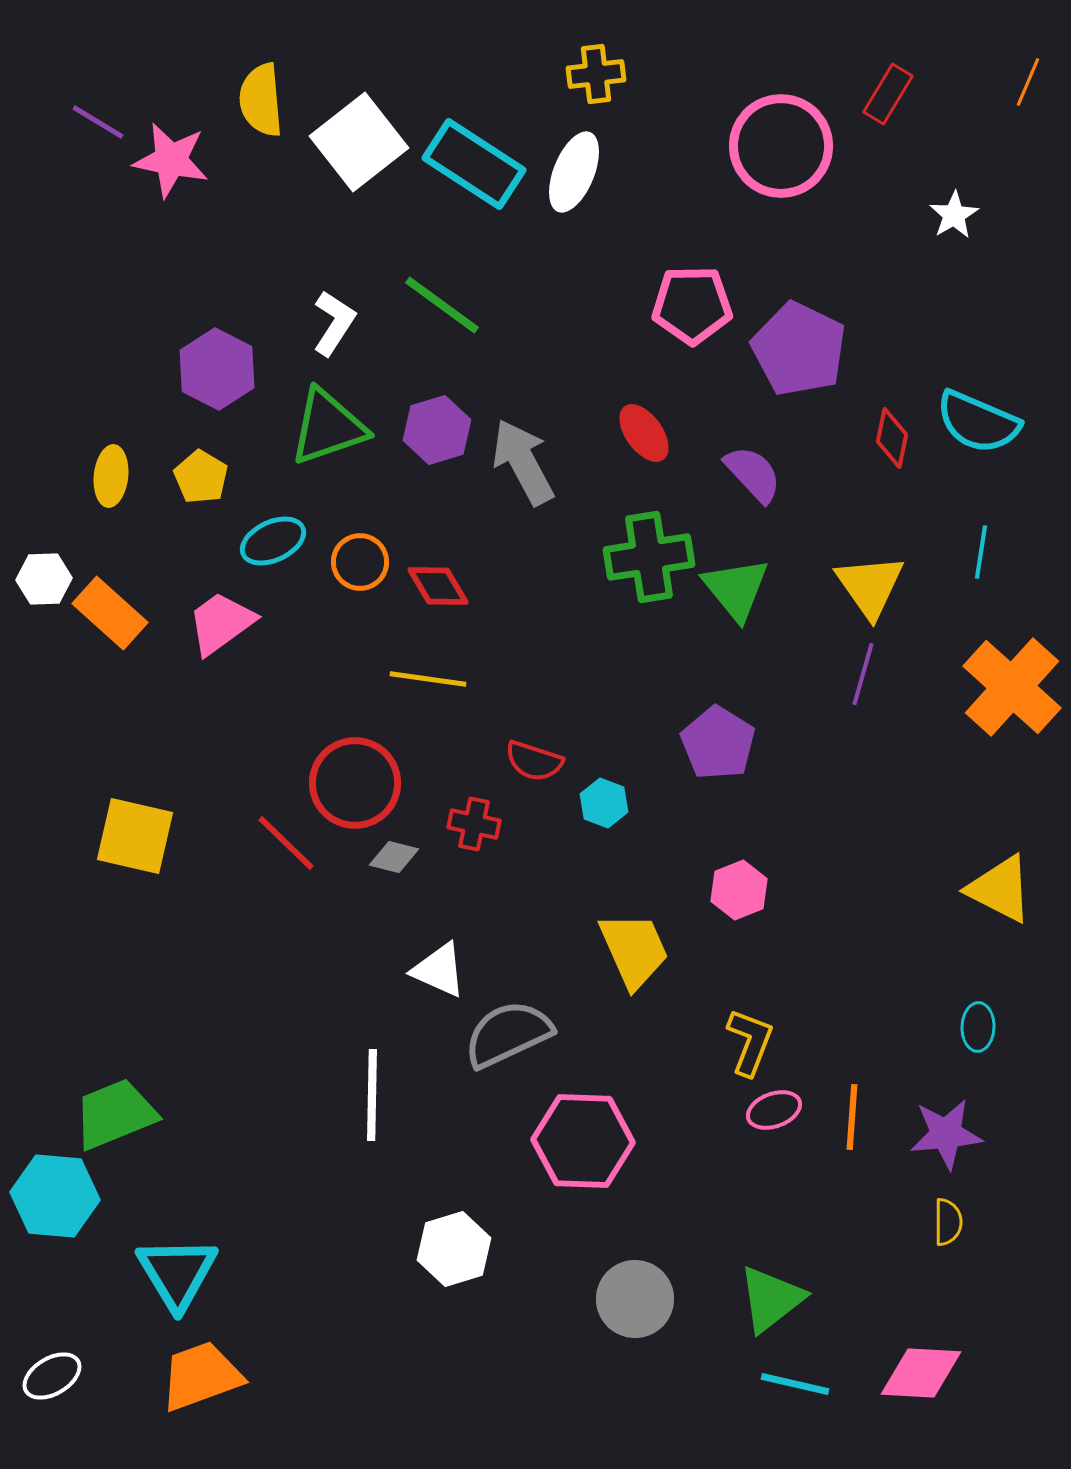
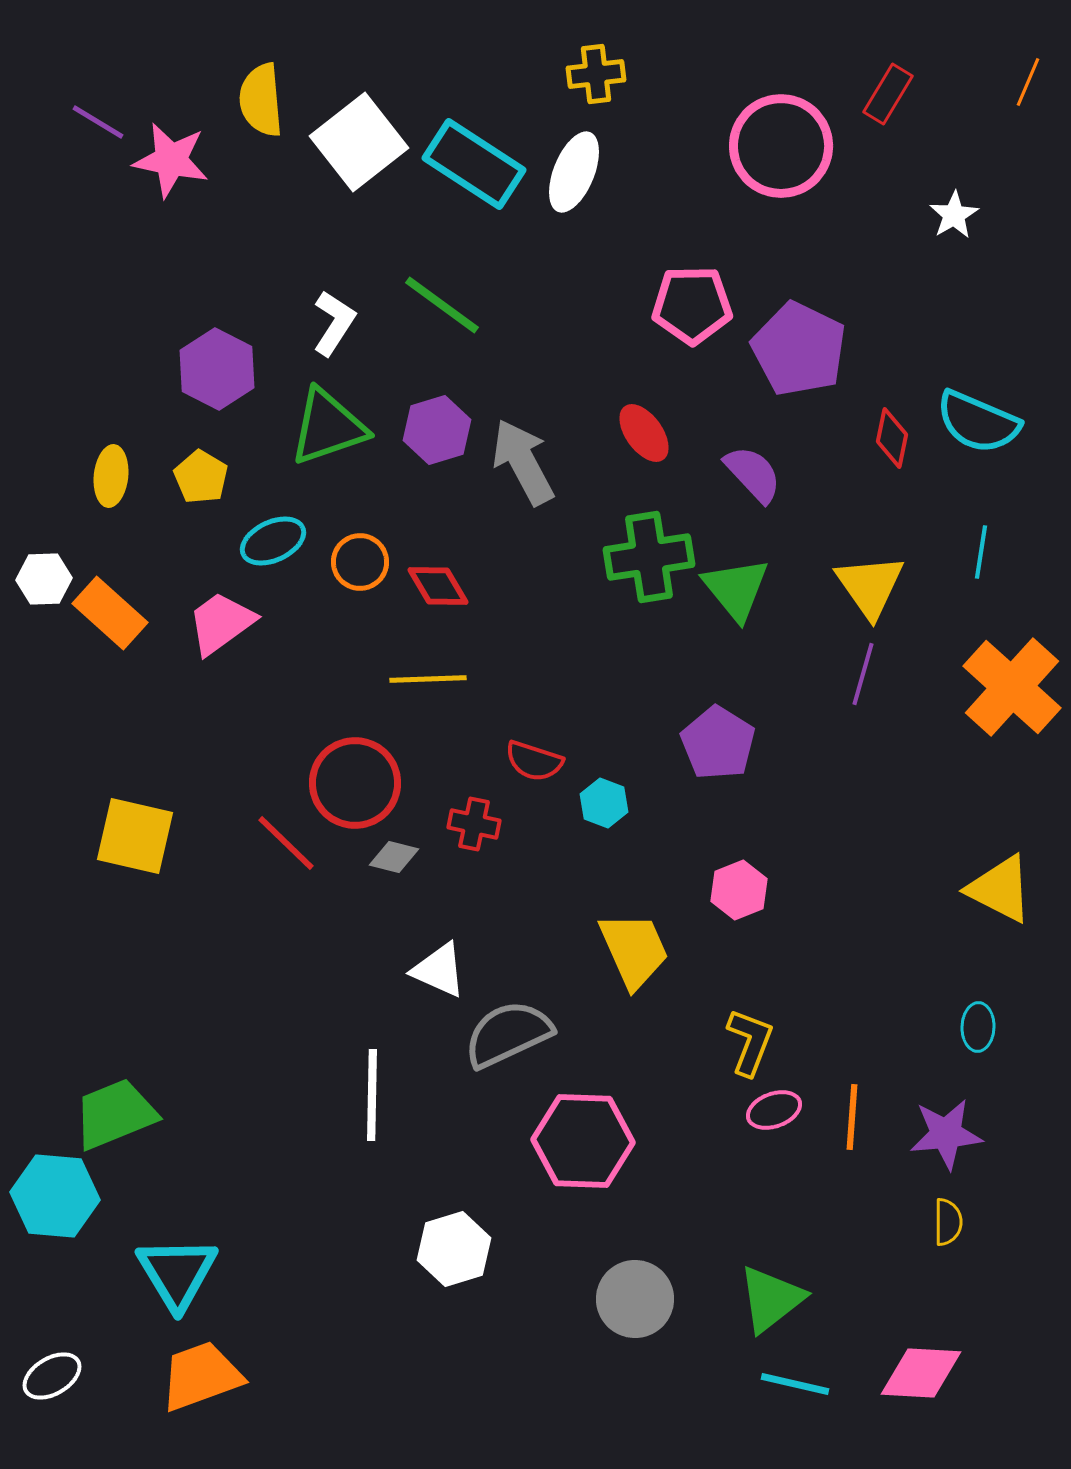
yellow line at (428, 679): rotated 10 degrees counterclockwise
